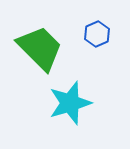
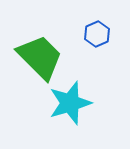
green trapezoid: moved 9 px down
